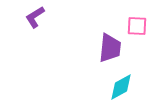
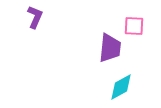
purple L-shape: rotated 145 degrees clockwise
pink square: moved 3 px left
